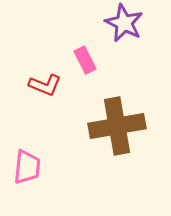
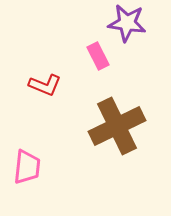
purple star: moved 3 px right; rotated 18 degrees counterclockwise
pink rectangle: moved 13 px right, 4 px up
brown cross: rotated 16 degrees counterclockwise
